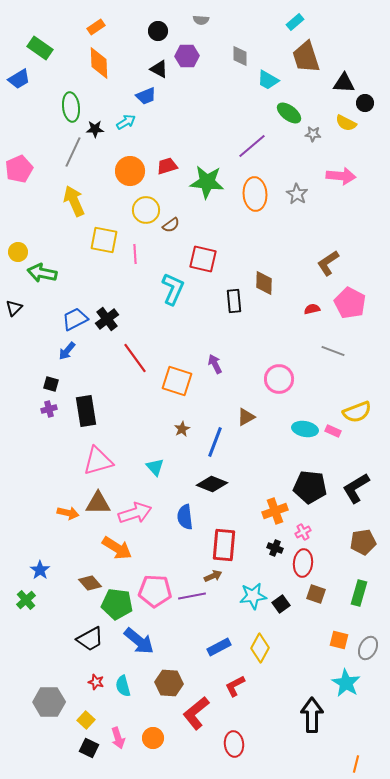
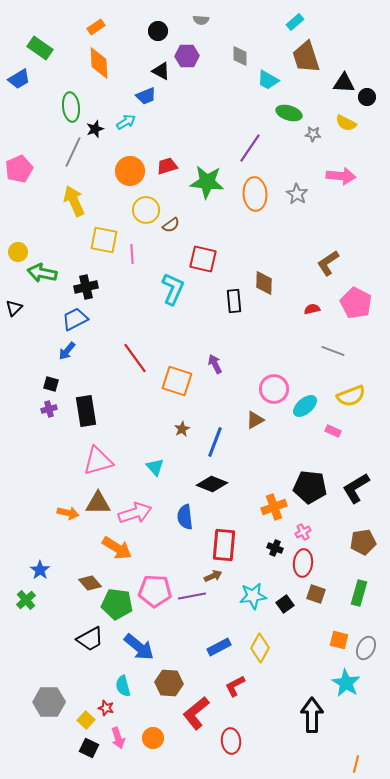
black triangle at (159, 69): moved 2 px right, 2 px down
black circle at (365, 103): moved 2 px right, 6 px up
green ellipse at (289, 113): rotated 20 degrees counterclockwise
black star at (95, 129): rotated 18 degrees counterclockwise
purple line at (252, 146): moved 2 px left, 2 px down; rotated 16 degrees counterclockwise
pink line at (135, 254): moved 3 px left
pink pentagon at (350, 303): moved 6 px right
black cross at (107, 319): moved 21 px left, 32 px up; rotated 25 degrees clockwise
pink circle at (279, 379): moved 5 px left, 10 px down
yellow semicircle at (357, 412): moved 6 px left, 16 px up
brown triangle at (246, 417): moved 9 px right, 3 px down
cyan ellipse at (305, 429): moved 23 px up; rotated 50 degrees counterclockwise
orange cross at (275, 511): moved 1 px left, 4 px up
black square at (281, 604): moved 4 px right
blue arrow at (139, 641): moved 6 px down
gray ellipse at (368, 648): moved 2 px left
red star at (96, 682): moved 10 px right, 26 px down
red ellipse at (234, 744): moved 3 px left, 3 px up
